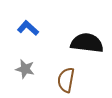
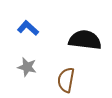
black semicircle: moved 2 px left, 3 px up
gray star: moved 2 px right, 2 px up
